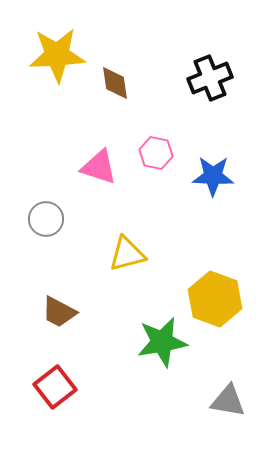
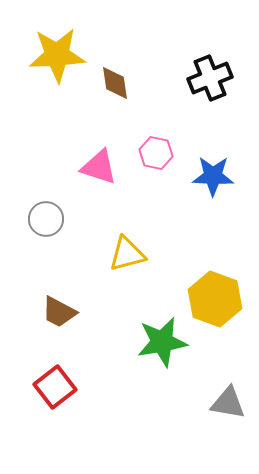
gray triangle: moved 2 px down
